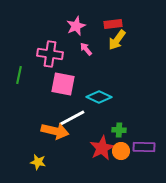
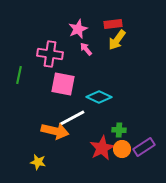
pink star: moved 2 px right, 3 px down
purple rectangle: rotated 35 degrees counterclockwise
orange circle: moved 1 px right, 2 px up
